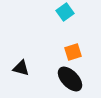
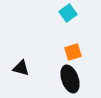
cyan square: moved 3 px right, 1 px down
black ellipse: rotated 24 degrees clockwise
